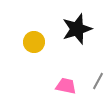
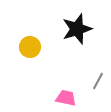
yellow circle: moved 4 px left, 5 px down
pink trapezoid: moved 12 px down
